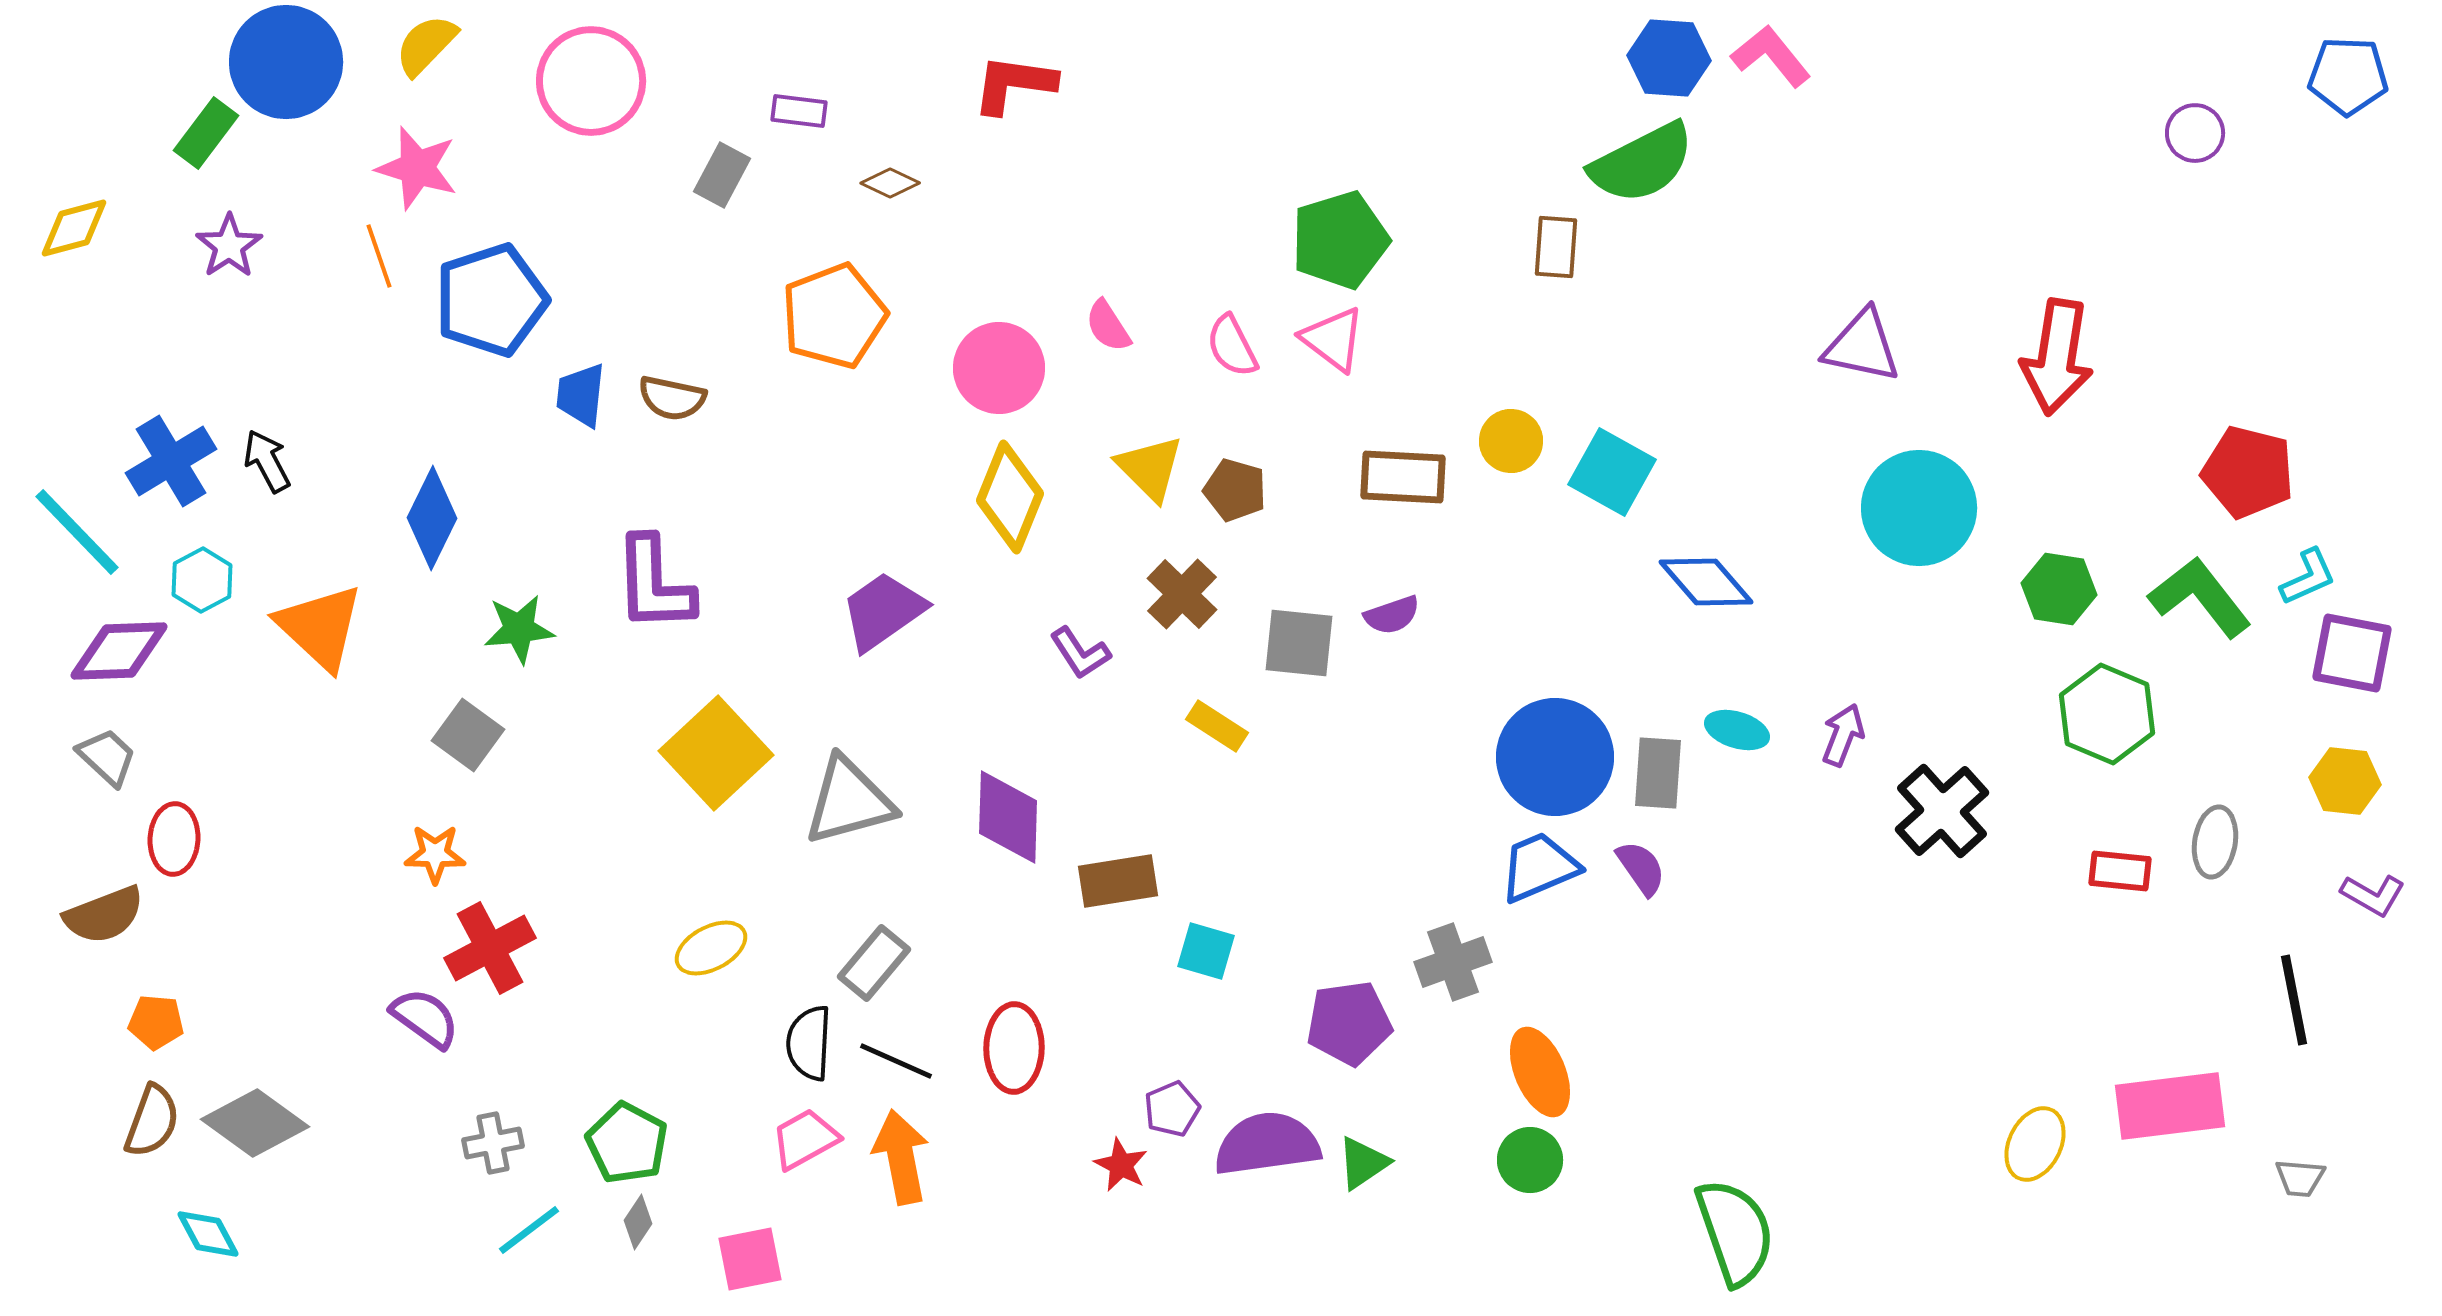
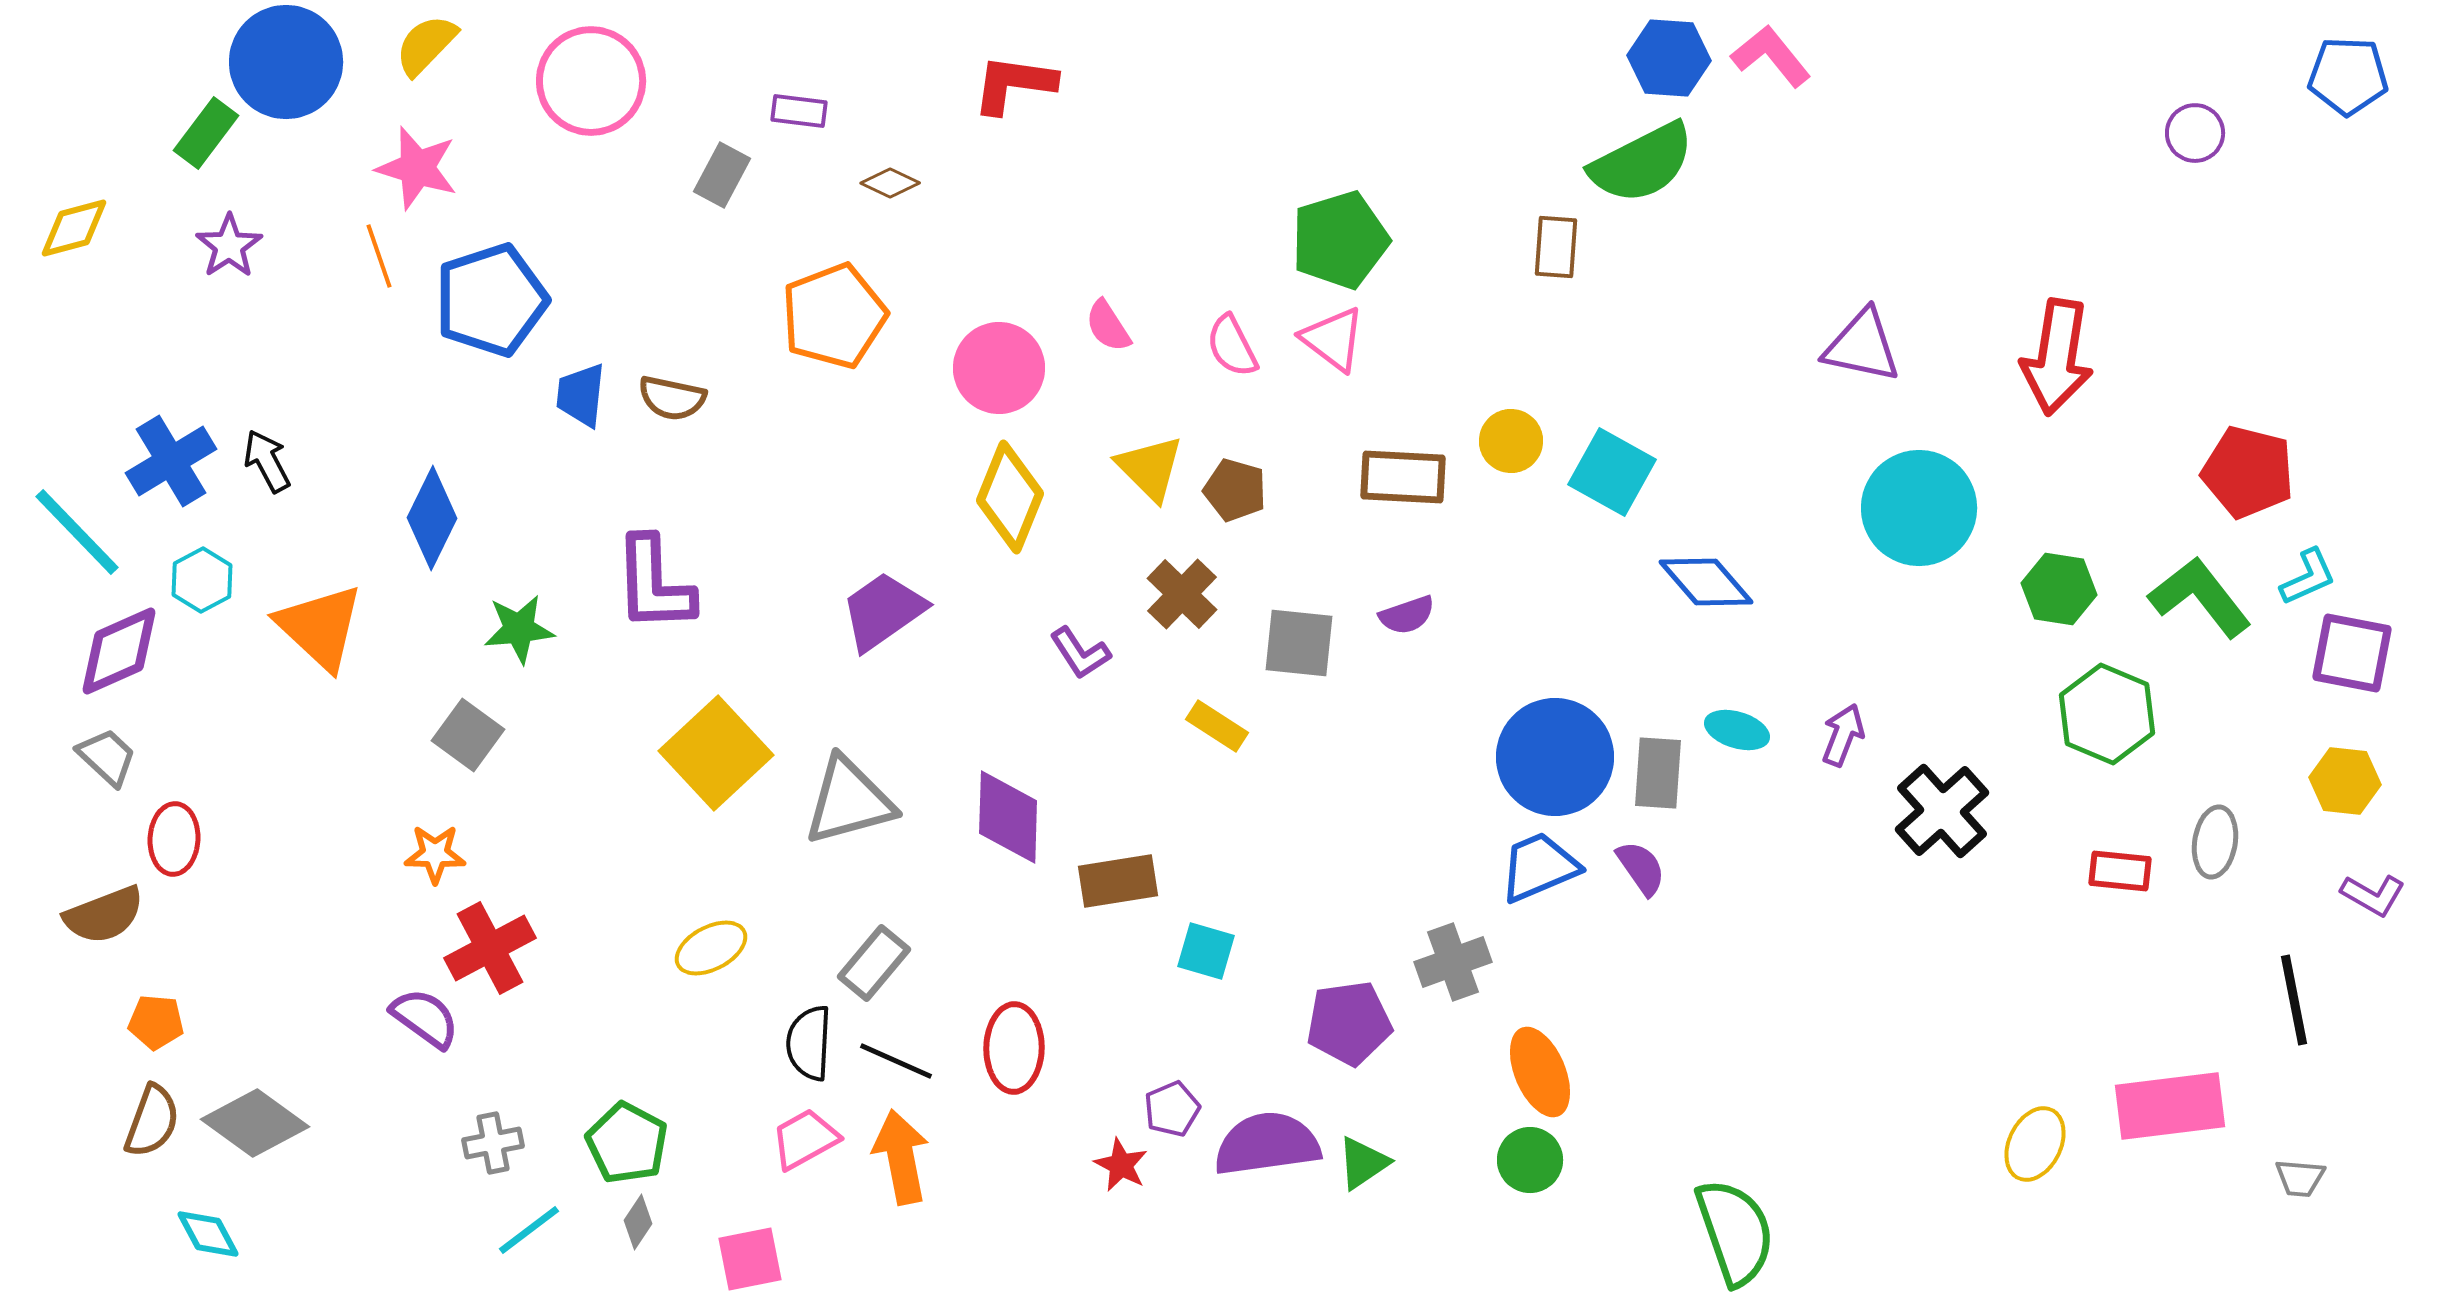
purple semicircle at (1392, 615): moved 15 px right
purple diamond at (119, 651): rotated 22 degrees counterclockwise
